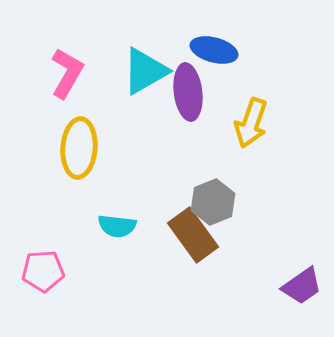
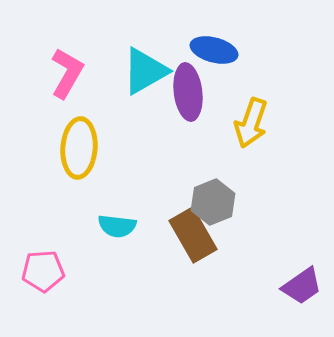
brown rectangle: rotated 6 degrees clockwise
